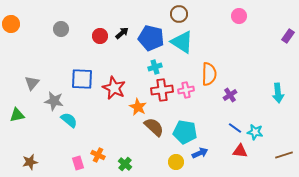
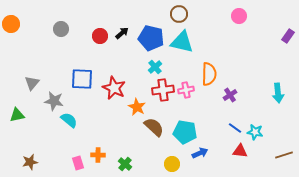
cyan triangle: rotated 20 degrees counterclockwise
cyan cross: rotated 24 degrees counterclockwise
red cross: moved 1 px right
orange star: moved 1 px left
orange cross: rotated 24 degrees counterclockwise
yellow circle: moved 4 px left, 2 px down
